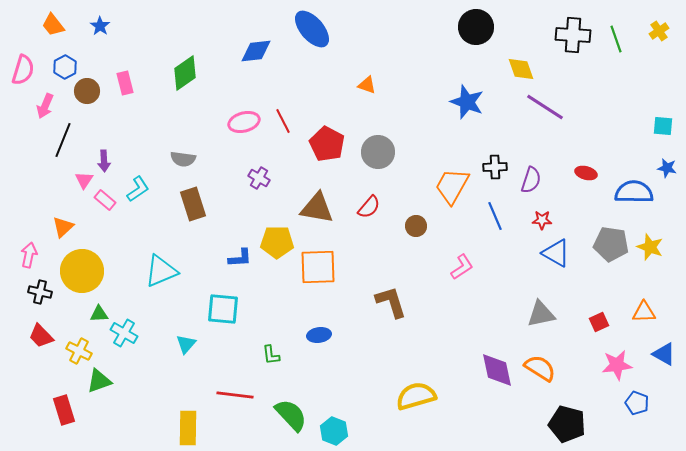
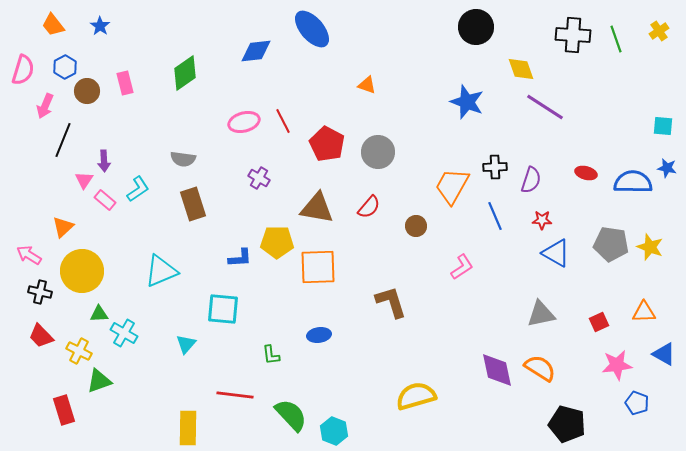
blue semicircle at (634, 192): moved 1 px left, 10 px up
pink arrow at (29, 255): rotated 70 degrees counterclockwise
